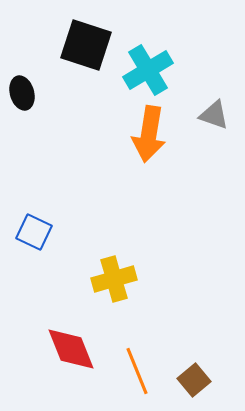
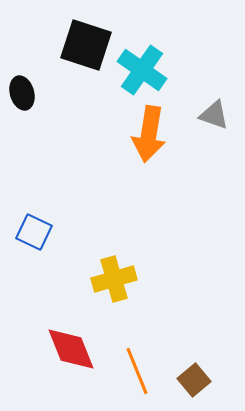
cyan cross: moved 6 px left; rotated 24 degrees counterclockwise
